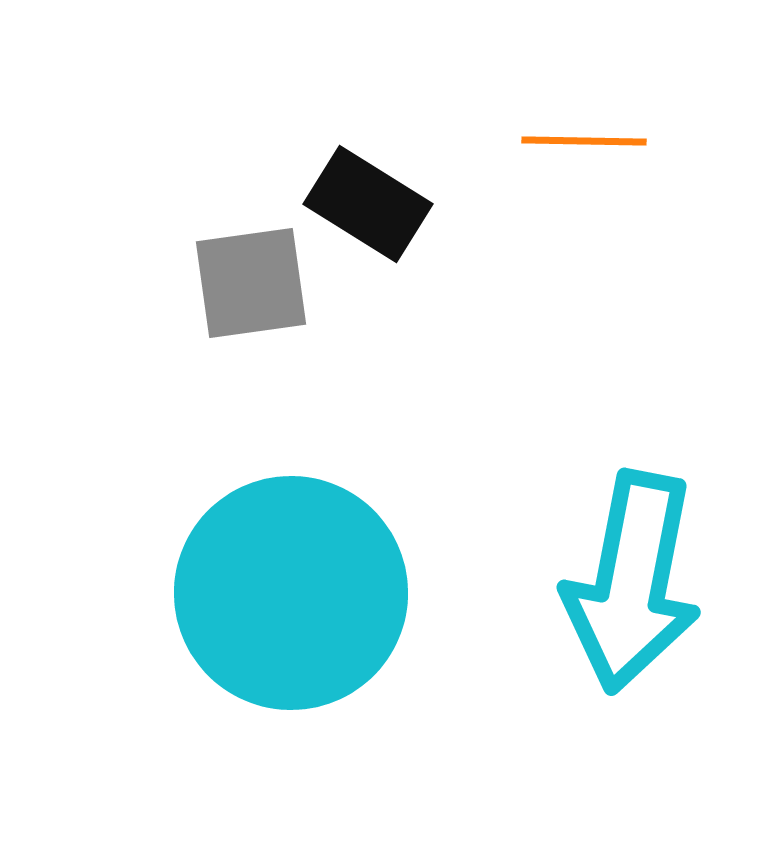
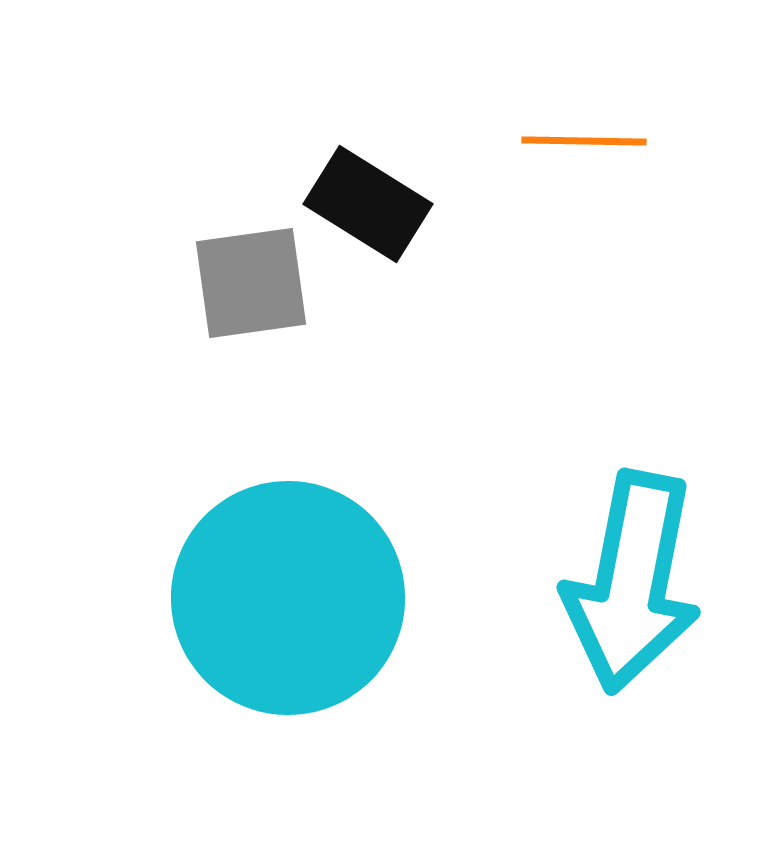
cyan circle: moved 3 px left, 5 px down
